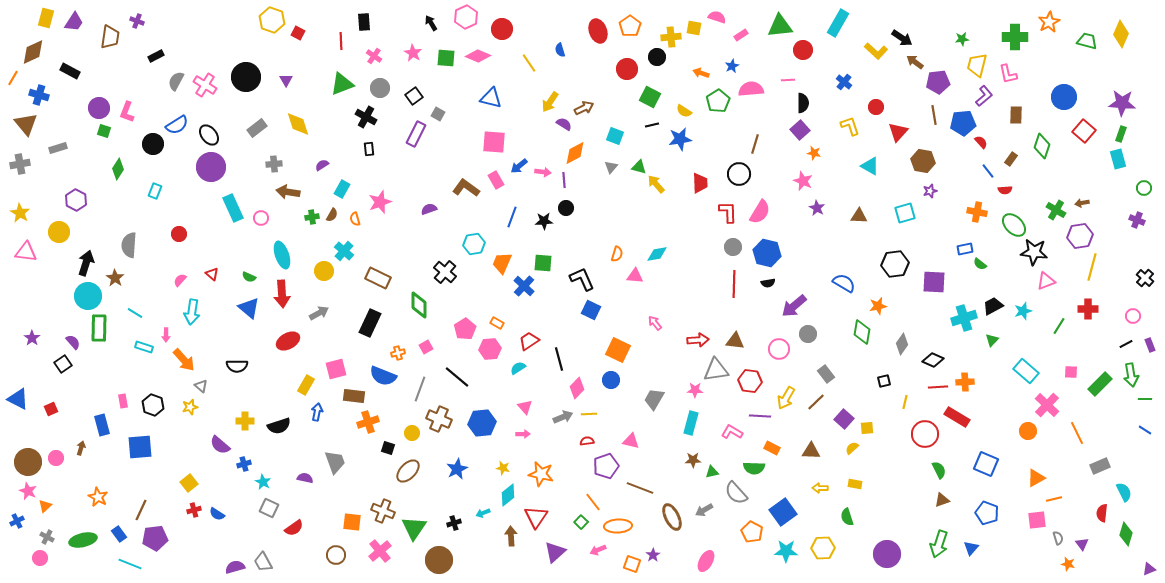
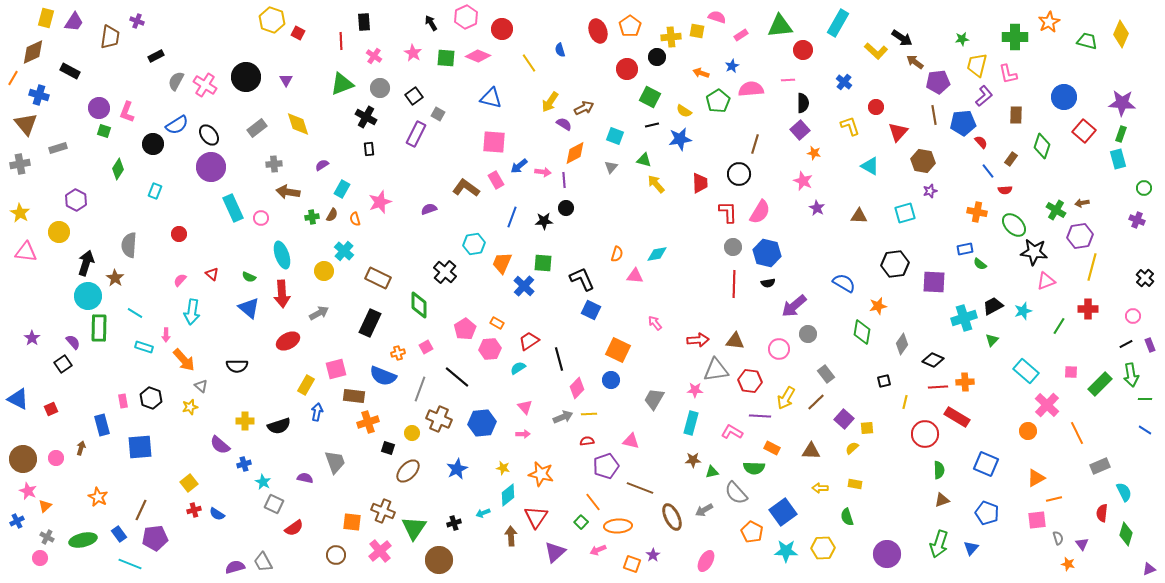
yellow square at (694, 28): moved 3 px right, 3 px down
green triangle at (639, 167): moved 5 px right, 7 px up
black hexagon at (153, 405): moved 2 px left, 7 px up
brown circle at (28, 462): moved 5 px left, 3 px up
green semicircle at (939, 470): rotated 24 degrees clockwise
gray square at (269, 508): moved 5 px right, 4 px up
